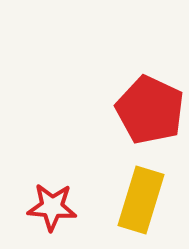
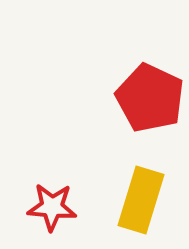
red pentagon: moved 12 px up
